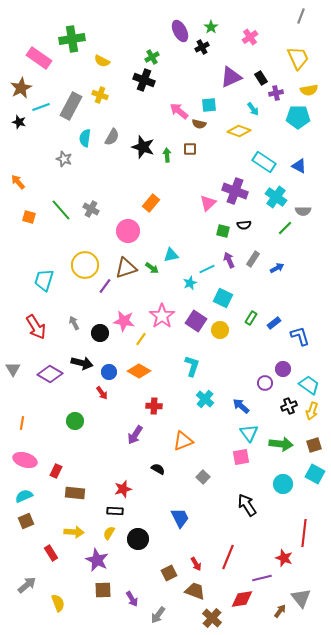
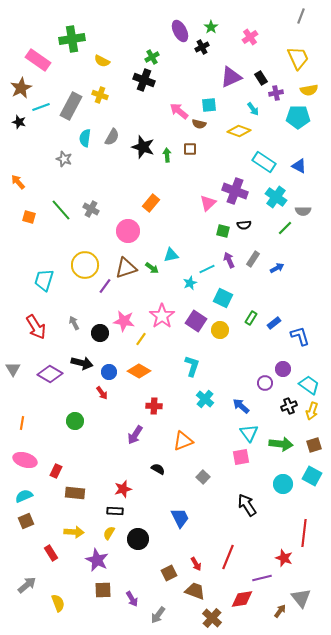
pink rectangle at (39, 58): moved 1 px left, 2 px down
cyan square at (315, 474): moved 3 px left, 2 px down
